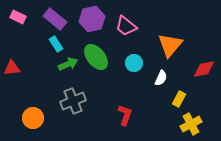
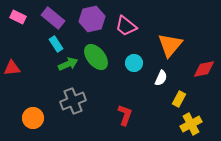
purple rectangle: moved 2 px left, 1 px up
